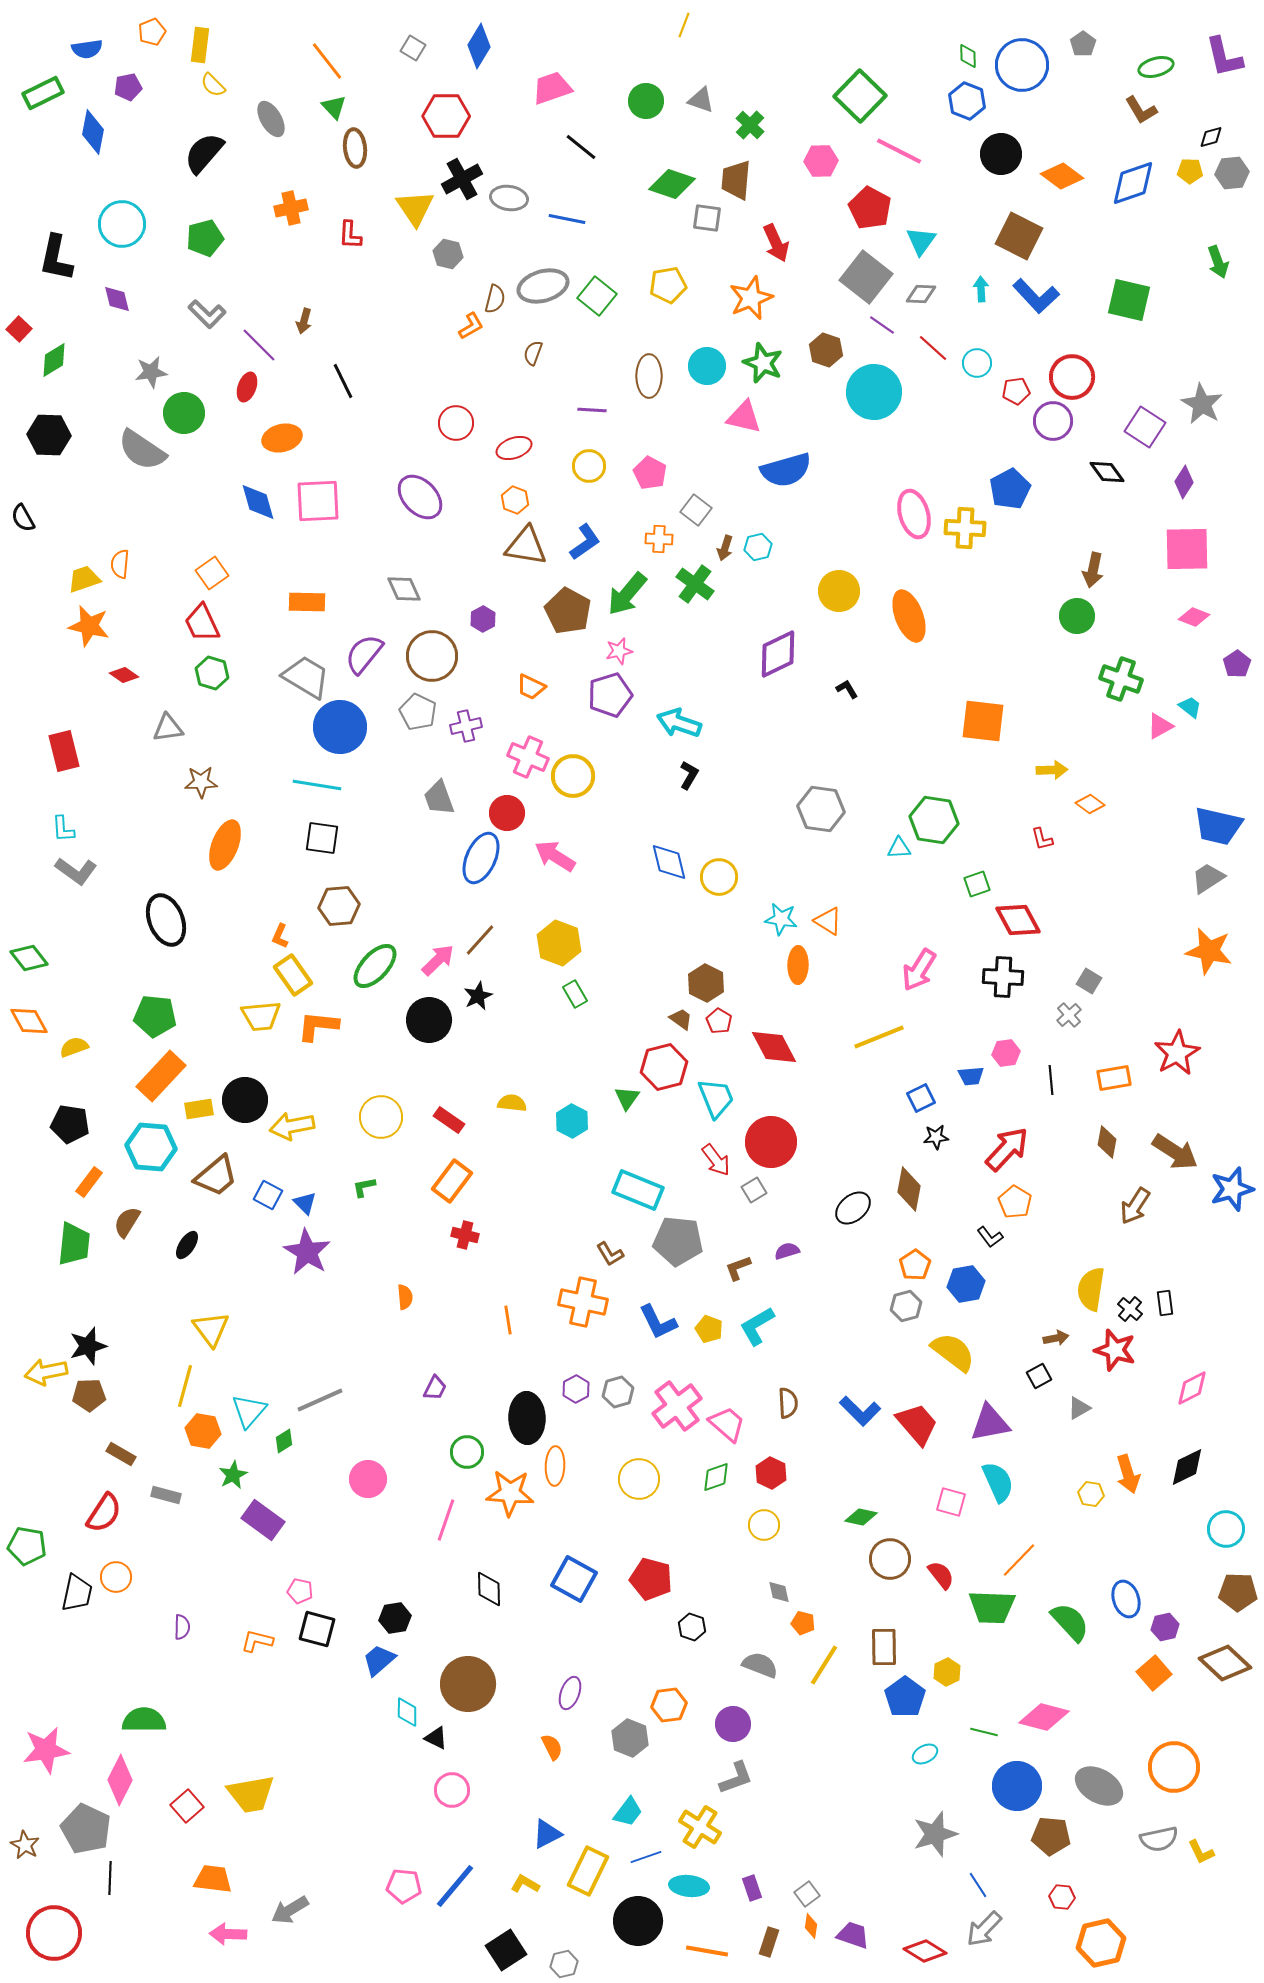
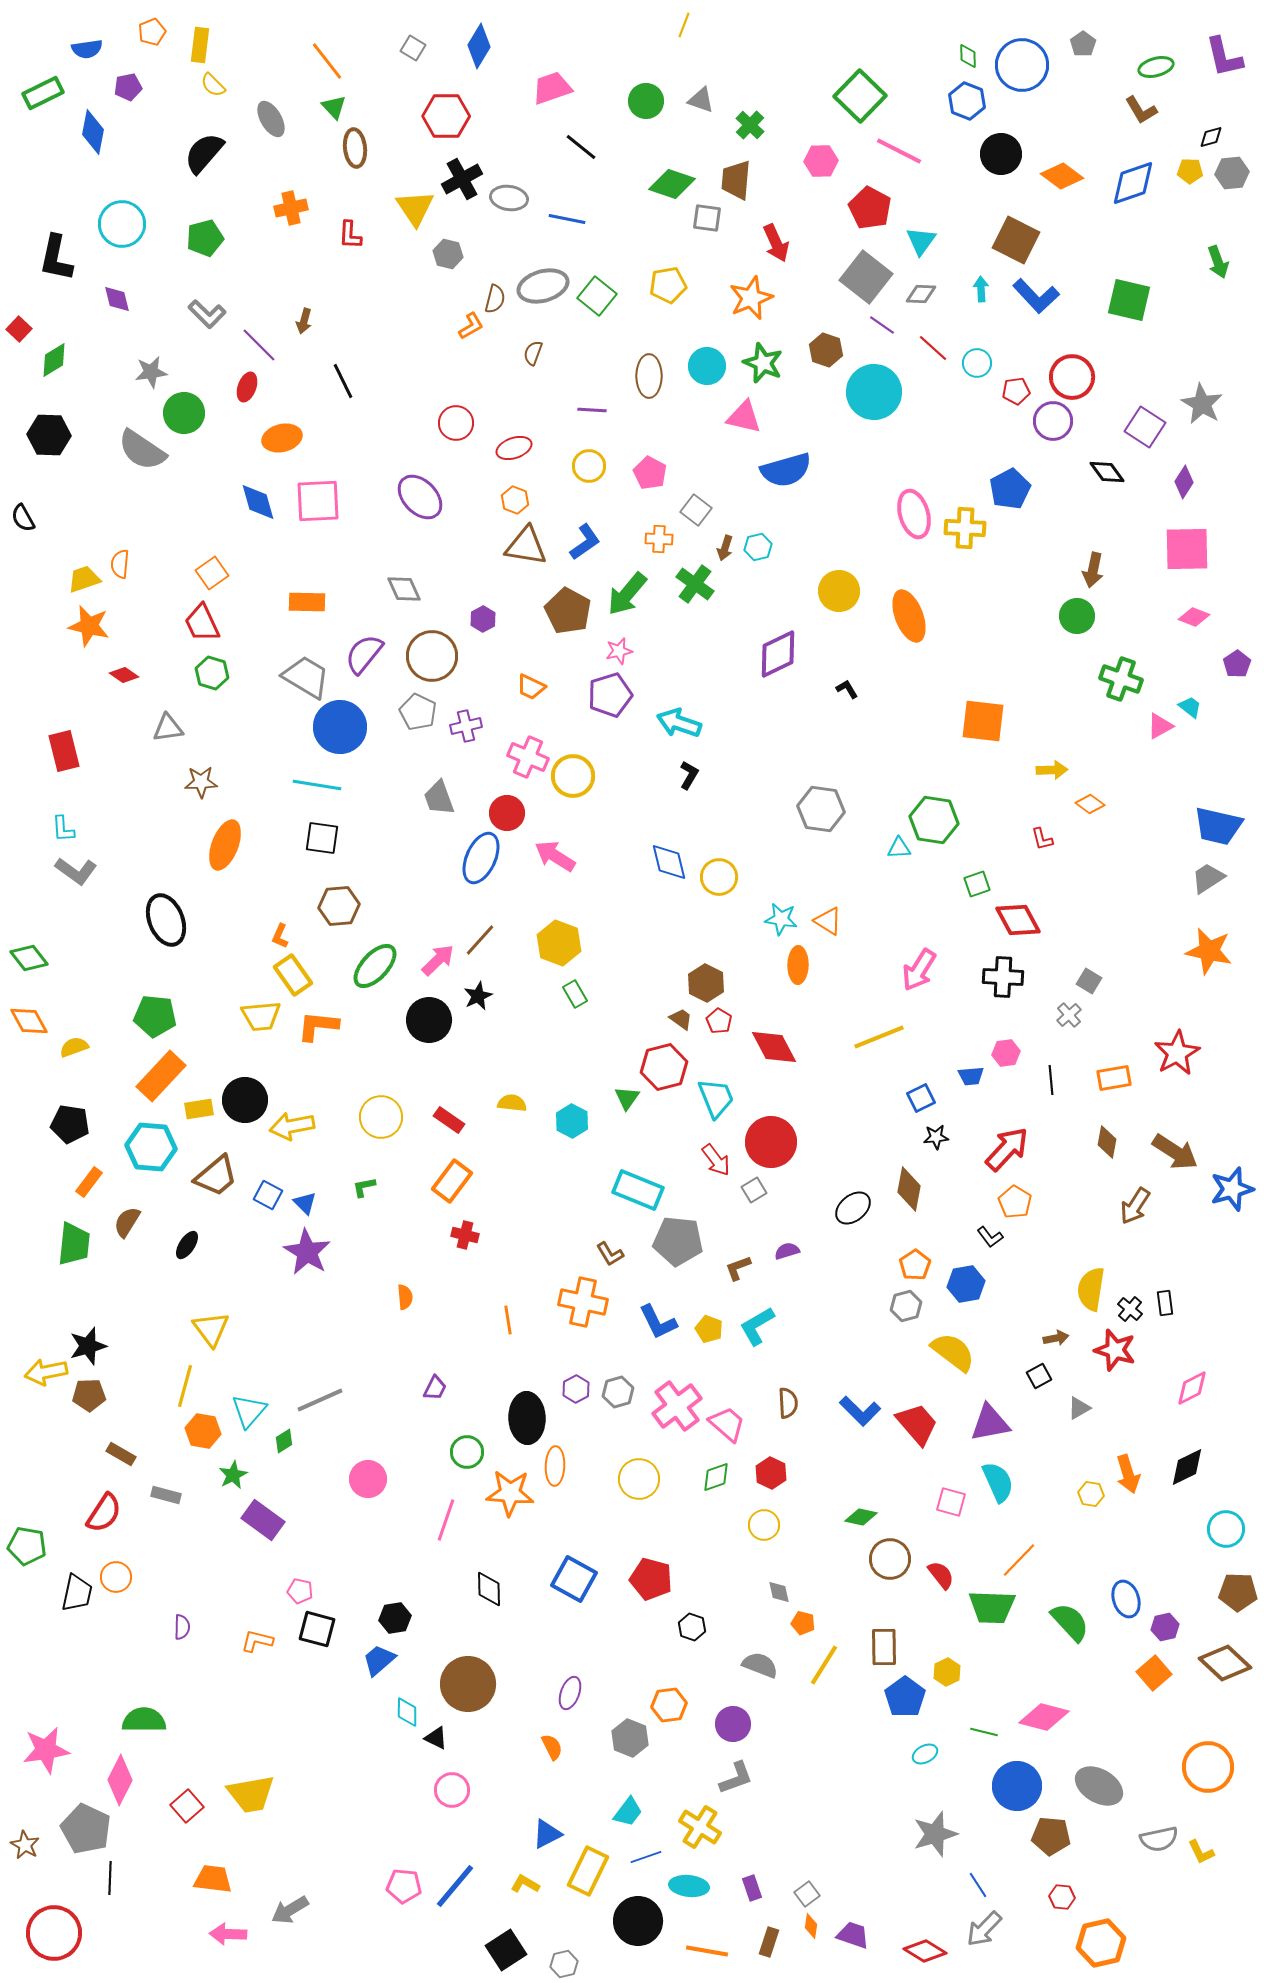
brown square at (1019, 236): moved 3 px left, 4 px down
orange circle at (1174, 1767): moved 34 px right
